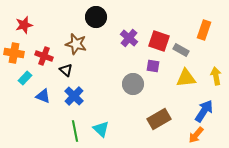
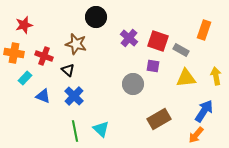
red square: moved 1 px left
black triangle: moved 2 px right
